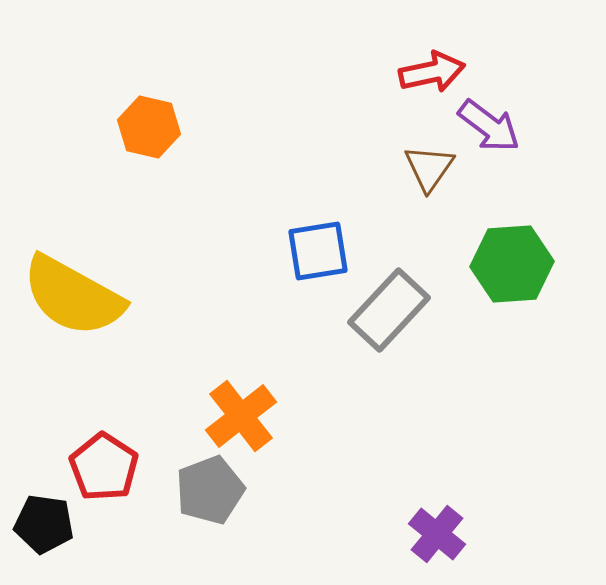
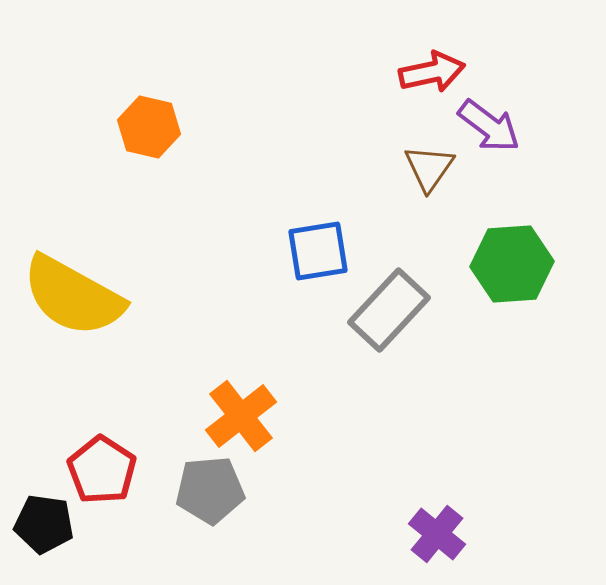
red pentagon: moved 2 px left, 3 px down
gray pentagon: rotated 16 degrees clockwise
